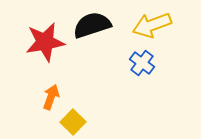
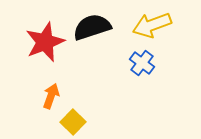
black semicircle: moved 2 px down
red star: rotated 12 degrees counterclockwise
orange arrow: moved 1 px up
